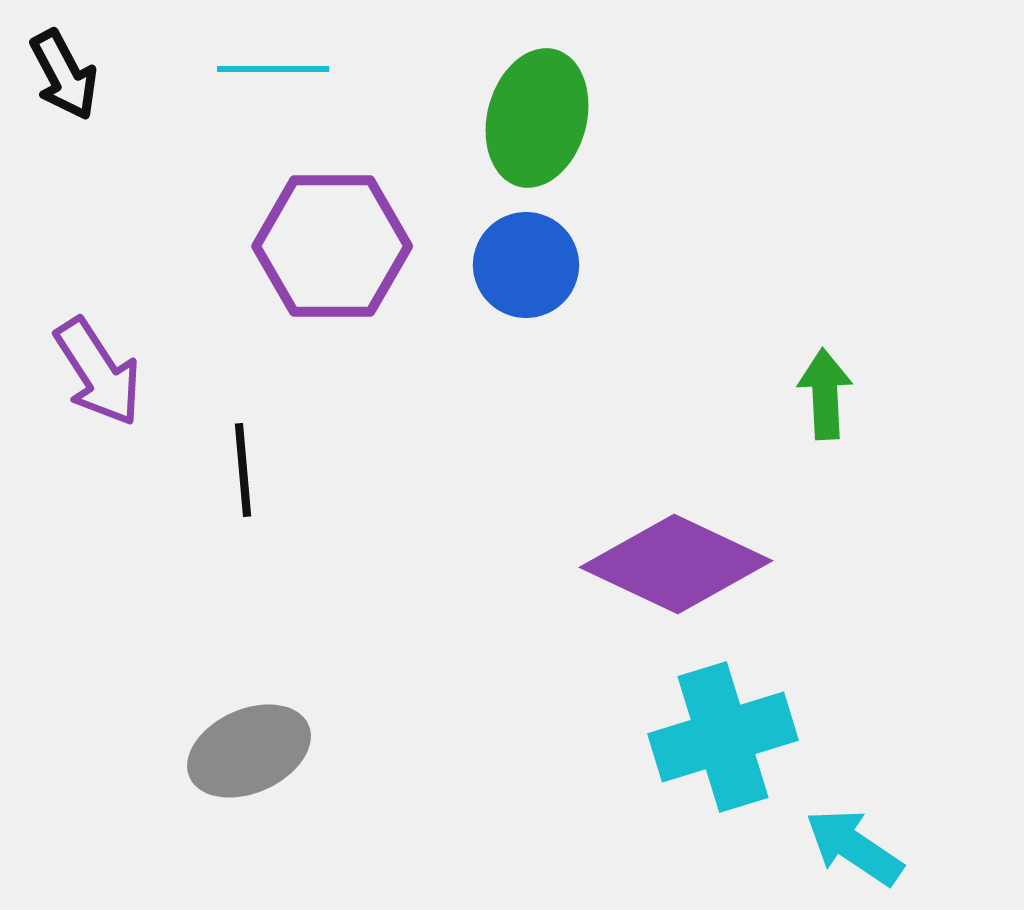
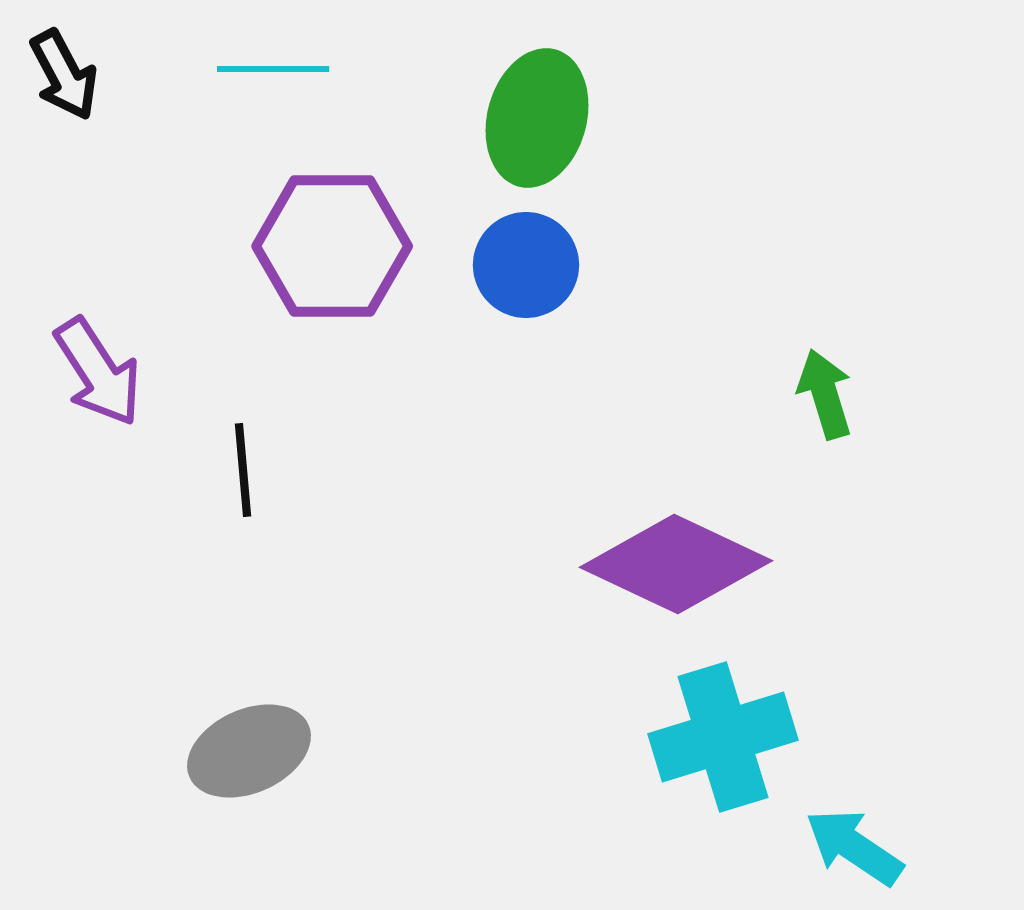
green arrow: rotated 14 degrees counterclockwise
